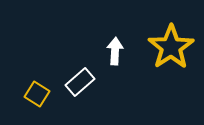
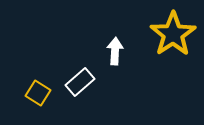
yellow star: moved 2 px right, 13 px up
yellow square: moved 1 px right, 1 px up
